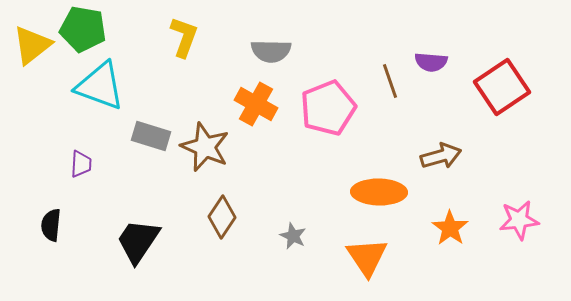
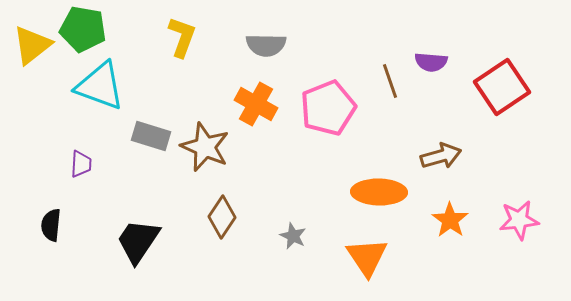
yellow L-shape: moved 2 px left
gray semicircle: moved 5 px left, 6 px up
orange star: moved 8 px up
